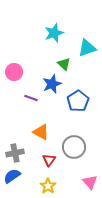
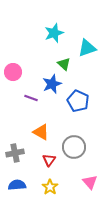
pink circle: moved 1 px left
blue pentagon: rotated 15 degrees counterclockwise
blue semicircle: moved 5 px right, 9 px down; rotated 30 degrees clockwise
yellow star: moved 2 px right, 1 px down
